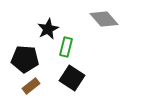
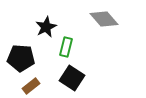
black star: moved 2 px left, 2 px up
black pentagon: moved 4 px left, 1 px up
